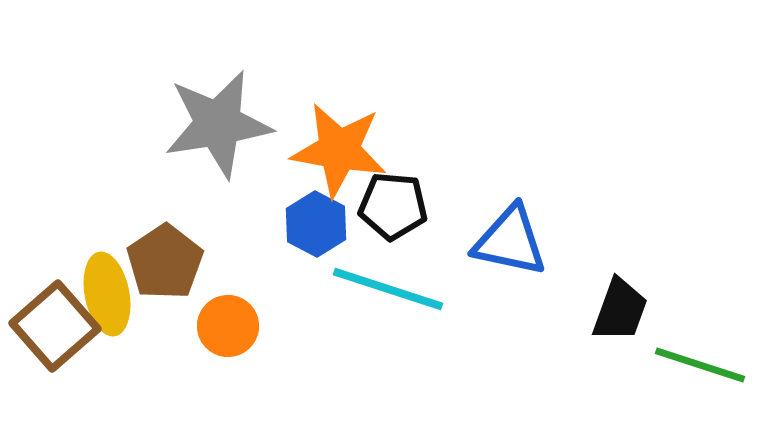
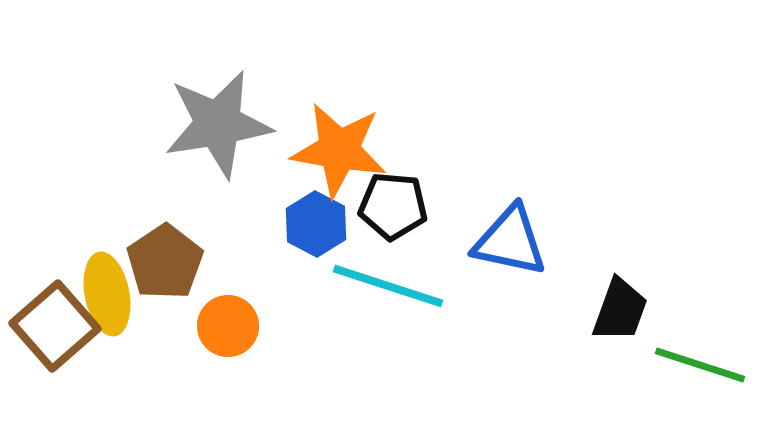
cyan line: moved 3 px up
